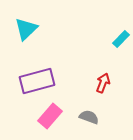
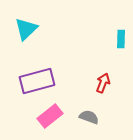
cyan rectangle: rotated 42 degrees counterclockwise
pink rectangle: rotated 10 degrees clockwise
